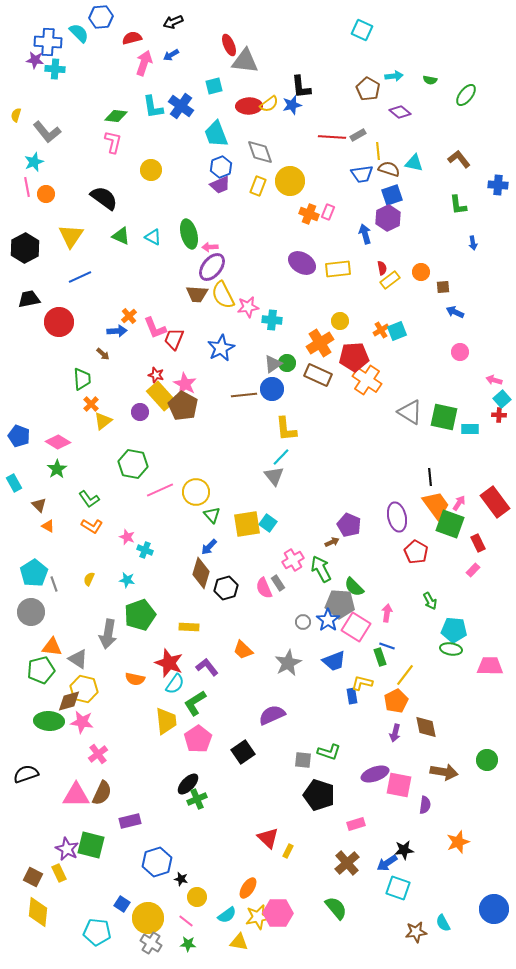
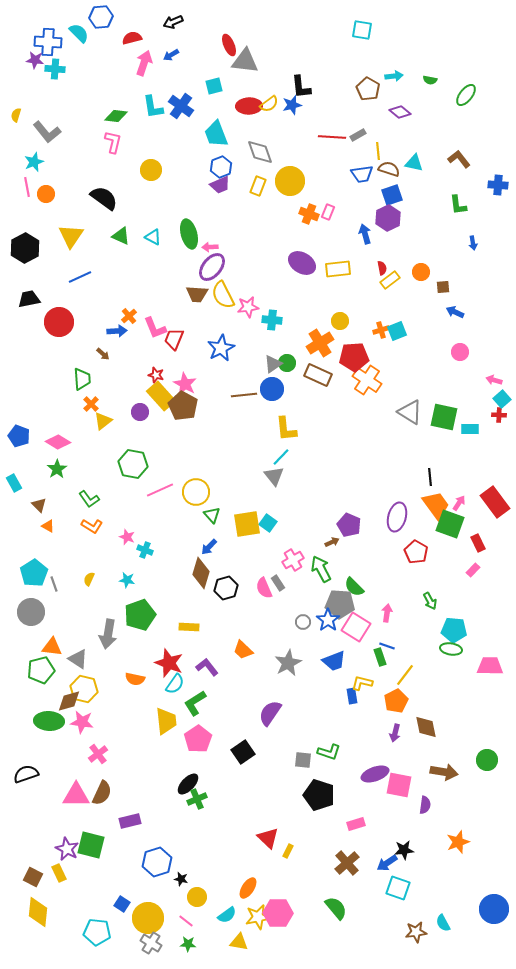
cyan square at (362, 30): rotated 15 degrees counterclockwise
orange cross at (381, 330): rotated 14 degrees clockwise
purple ellipse at (397, 517): rotated 28 degrees clockwise
purple semicircle at (272, 715): moved 2 px left, 2 px up; rotated 32 degrees counterclockwise
